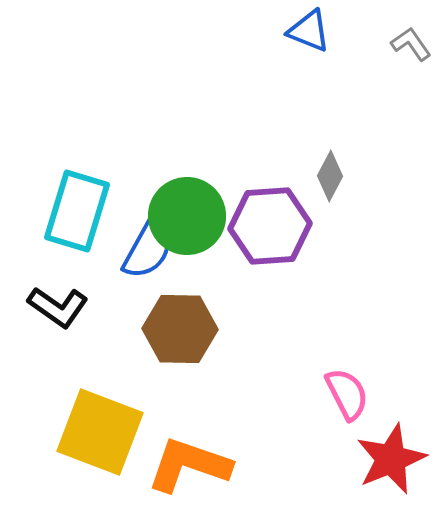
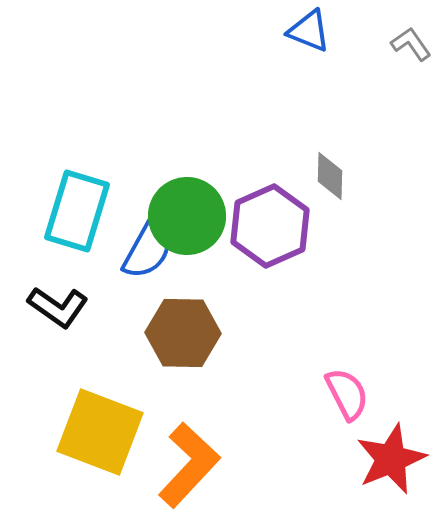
gray diamond: rotated 27 degrees counterclockwise
purple hexagon: rotated 20 degrees counterclockwise
brown hexagon: moved 3 px right, 4 px down
orange L-shape: rotated 114 degrees clockwise
